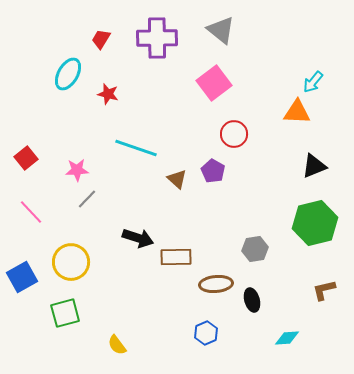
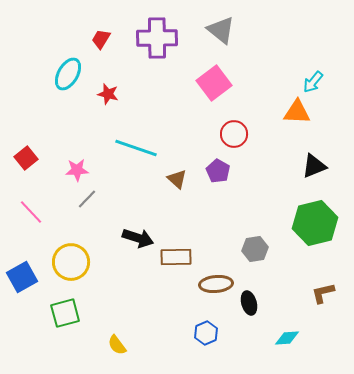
purple pentagon: moved 5 px right
brown L-shape: moved 1 px left, 3 px down
black ellipse: moved 3 px left, 3 px down
